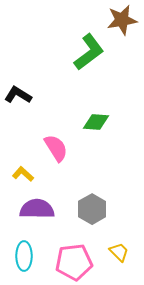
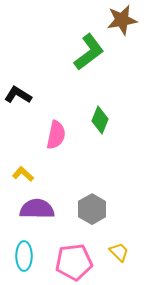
green diamond: moved 4 px right, 2 px up; rotated 72 degrees counterclockwise
pink semicircle: moved 13 px up; rotated 44 degrees clockwise
